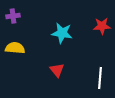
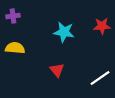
cyan star: moved 2 px right, 1 px up
white line: rotated 50 degrees clockwise
